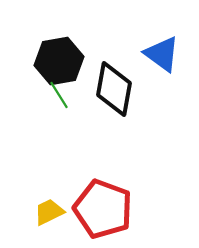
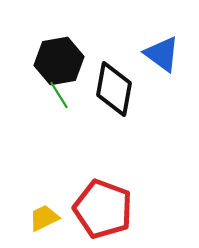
yellow trapezoid: moved 5 px left, 6 px down
